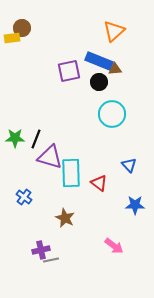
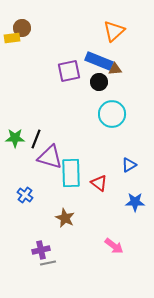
blue triangle: rotated 42 degrees clockwise
blue cross: moved 1 px right, 2 px up
blue star: moved 3 px up
gray line: moved 3 px left, 3 px down
